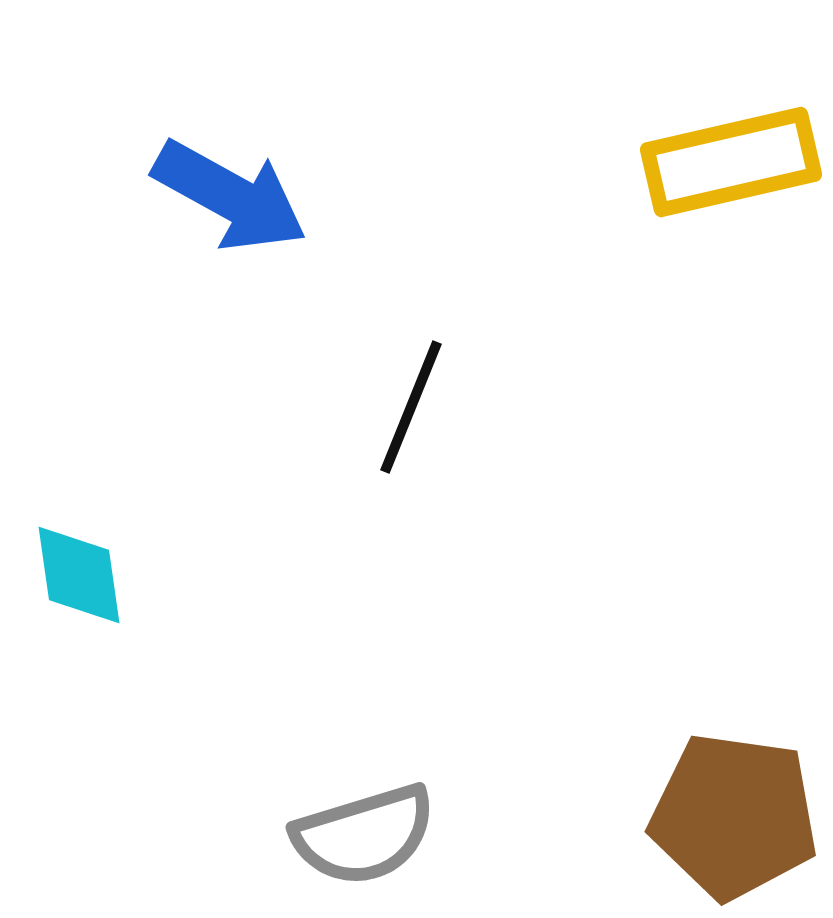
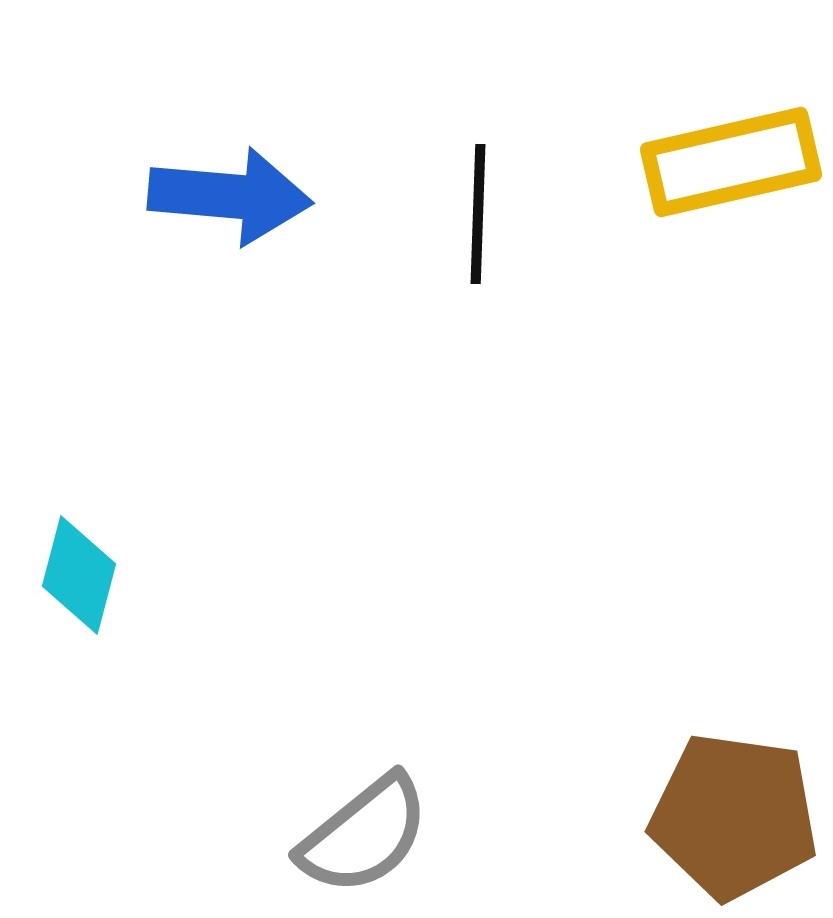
blue arrow: rotated 24 degrees counterclockwise
black line: moved 67 px right, 193 px up; rotated 20 degrees counterclockwise
cyan diamond: rotated 23 degrees clockwise
gray semicircle: rotated 22 degrees counterclockwise
